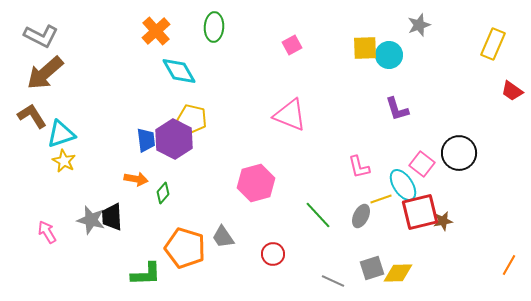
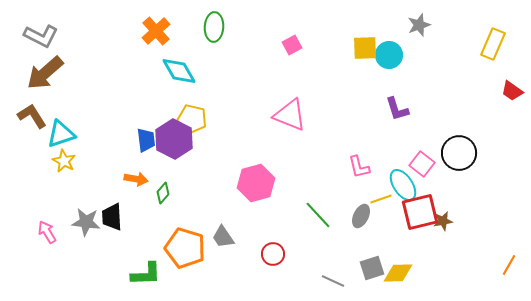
gray star at (91, 220): moved 5 px left, 2 px down; rotated 8 degrees counterclockwise
